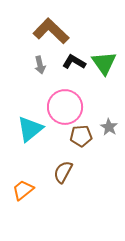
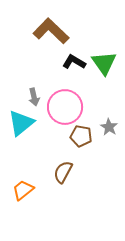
gray arrow: moved 6 px left, 32 px down
cyan triangle: moved 9 px left, 6 px up
brown pentagon: rotated 15 degrees clockwise
